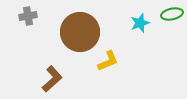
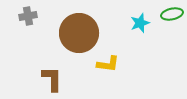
brown circle: moved 1 px left, 1 px down
yellow L-shape: moved 3 px down; rotated 30 degrees clockwise
brown L-shape: rotated 48 degrees counterclockwise
